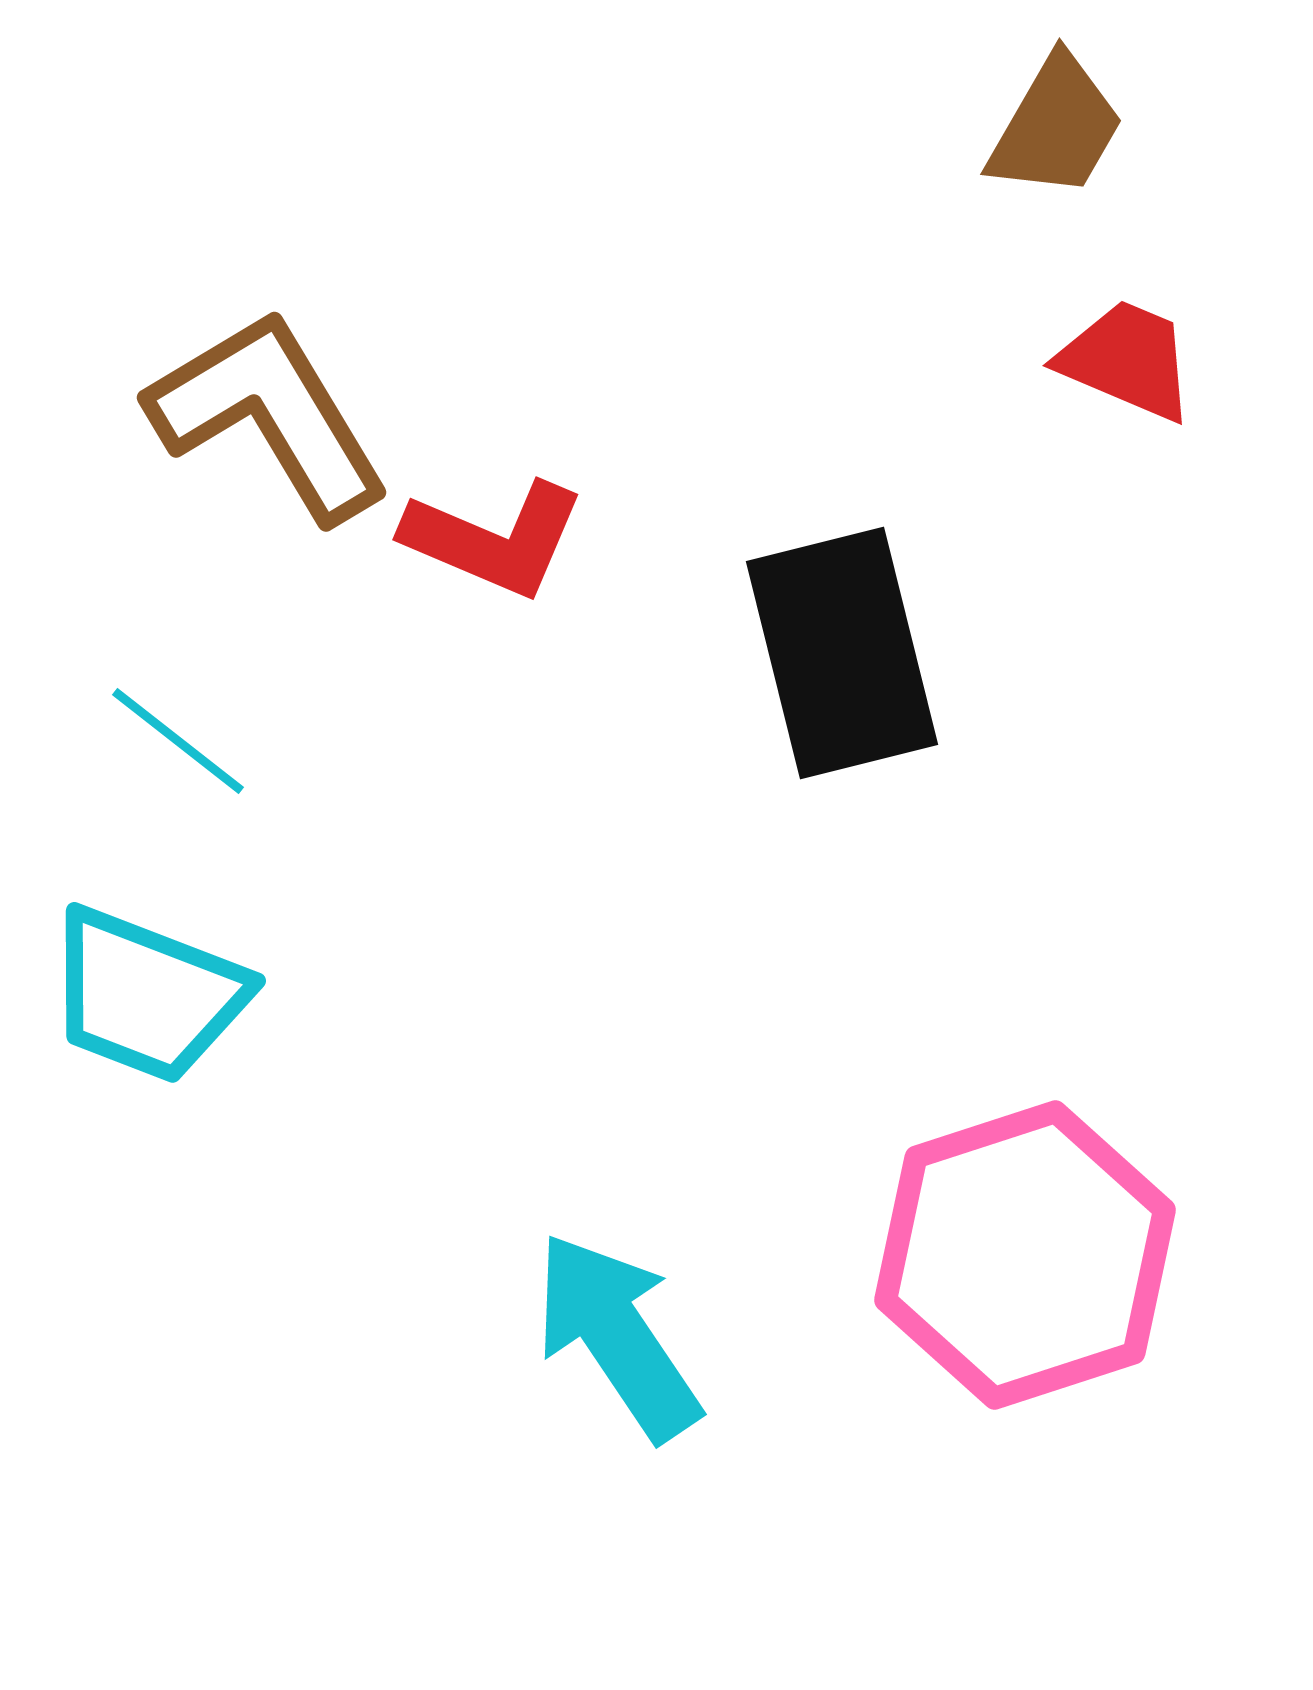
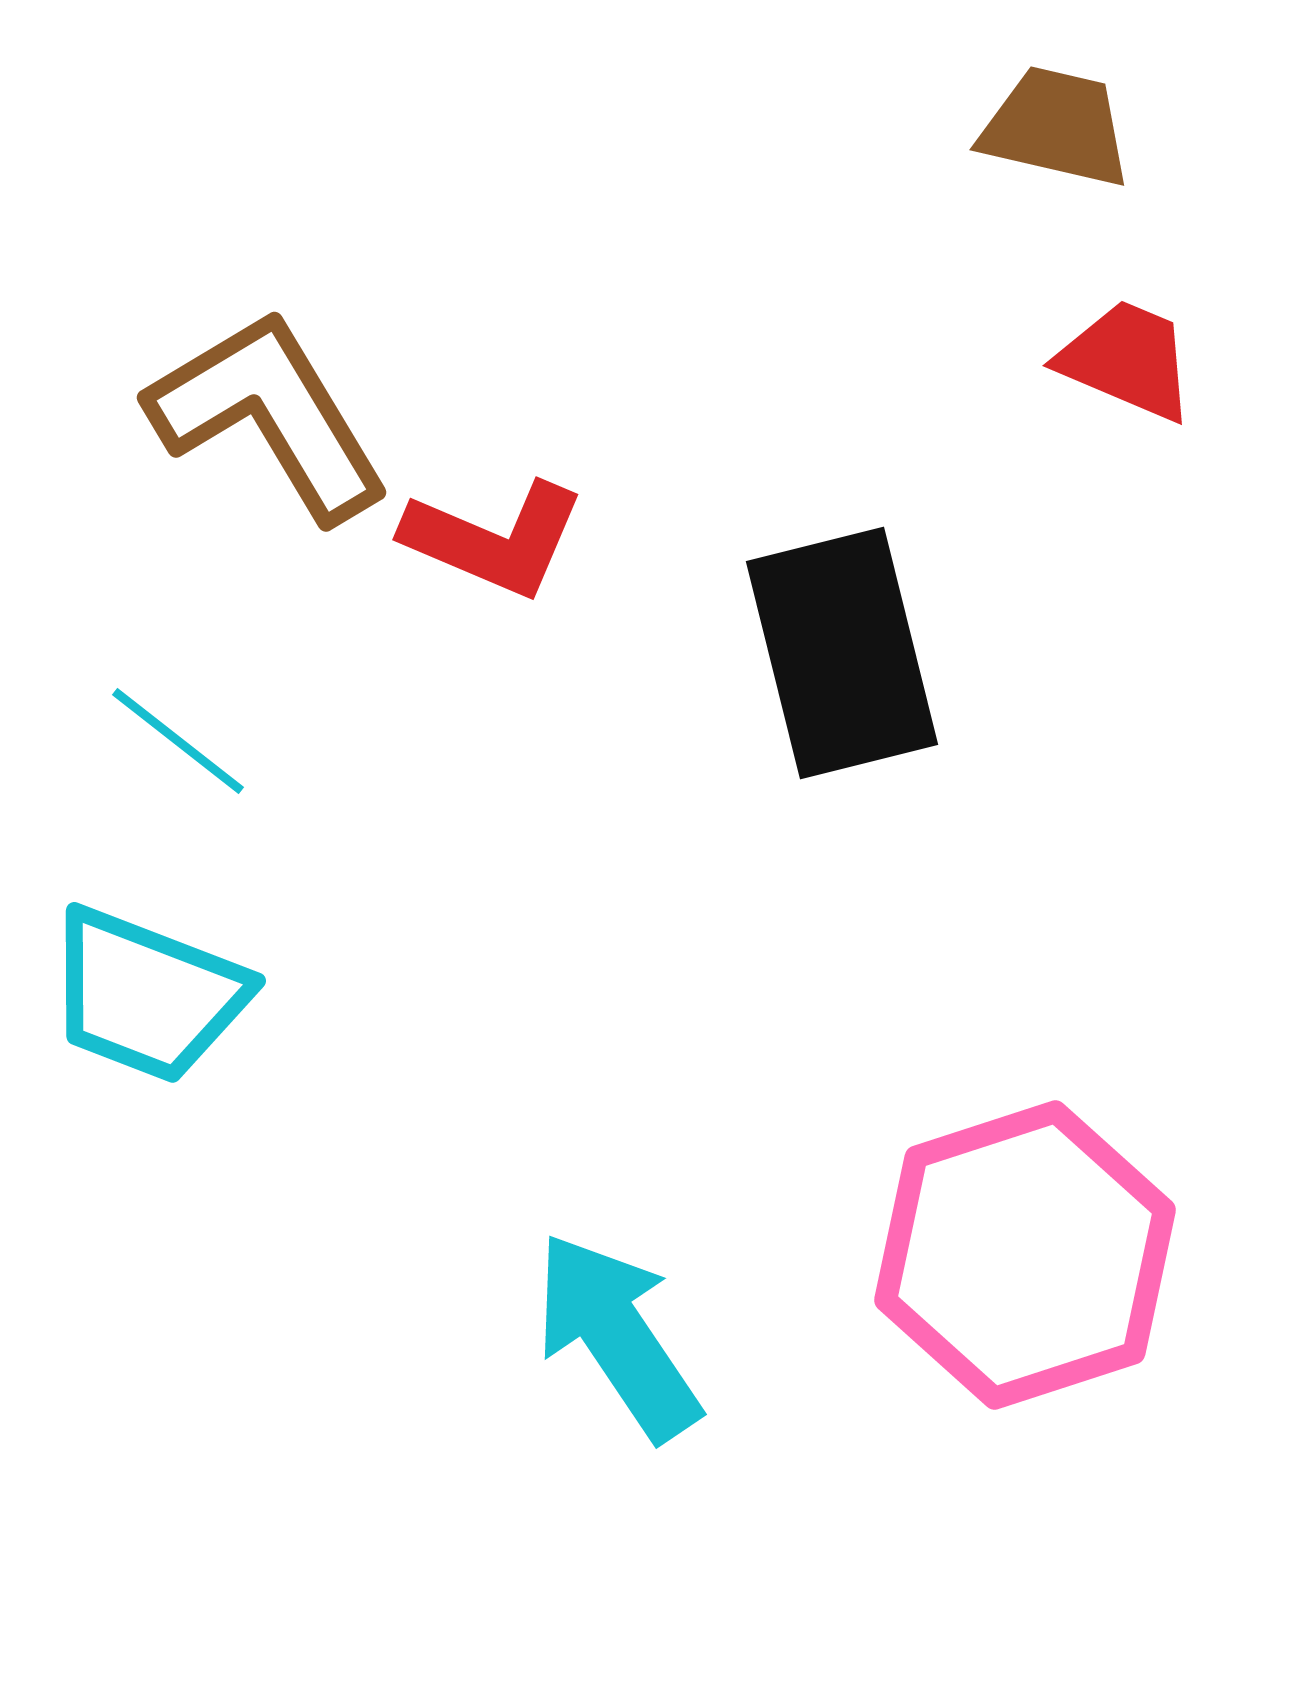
brown trapezoid: rotated 107 degrees counterclockwise
